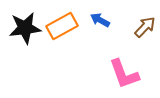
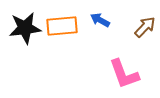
orange rectangle: rotated 24 degrees clockwise
